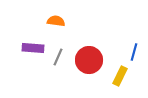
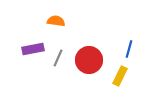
purple rectangle: moved 1 px down; rotated 15 degrees counterclockwise
blue line: moved 5 px left, 3 px up
gray line: moved 1 px down
